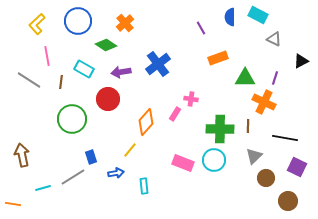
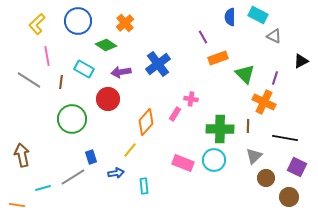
purple line at (201, 28): moved 2 px right, 9 px down
gray triangle at (274, 39): moved 3 px up
green triangle at (245, 78): moved 4 px up; rotated 45 degrees clockwise
brown circle at (288, 201): moved 1 px right, 4 px up
orange line at (13, 204): moved 4 px right, 1 px down
